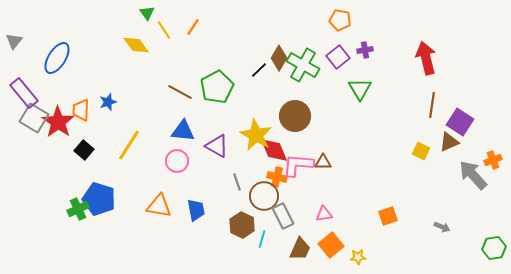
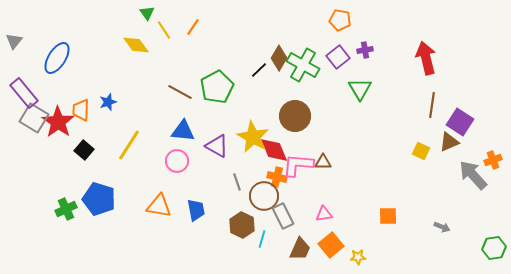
yellow star at (256, 135): moved 3 px left, 2 px down
green cross at (78, 209): moved 12 px left
orange square at (388, 216): rotated 18 degrees clockwise
